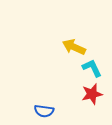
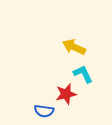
cyan L-shape: moved 9 px left, 6 px down
red star: moved 26 px left
